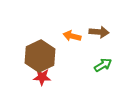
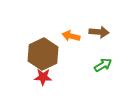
orange arrow: moved 1 px left
brown hexagon: moved 3 px right, 2 px up
red star: moved 1 px right
